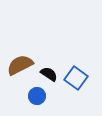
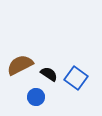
blue circle: moved 1 px left, 1 px down
